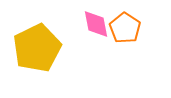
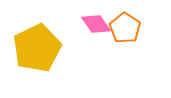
pink diamond: rotated 24 degrees counterclockwise
